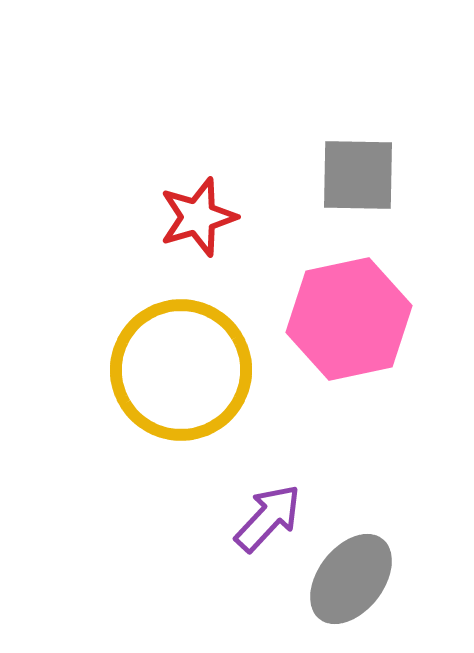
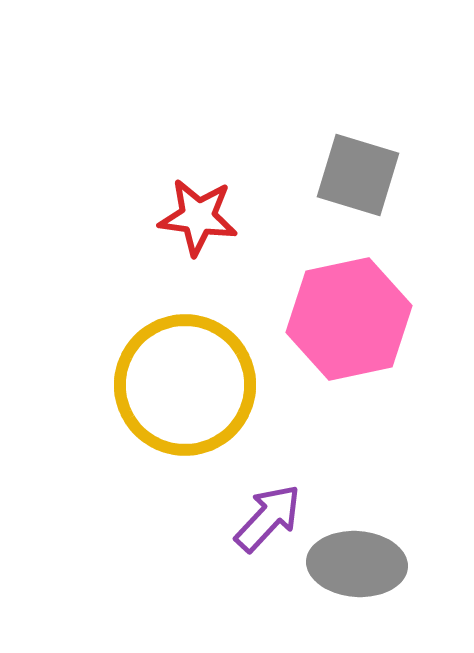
gray square: rotated 16 degrees clockwise
red star: rotated 24 degrees clockwise
yellow circle: moved 4 px right, 15 px down
gray ellipse: moved 6 px right, 15 px up; rotated 56 degrees clockwise
